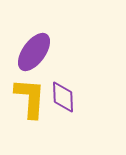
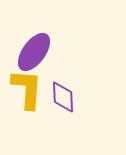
yellow L-shape: moved 3 px left, 9 px up
